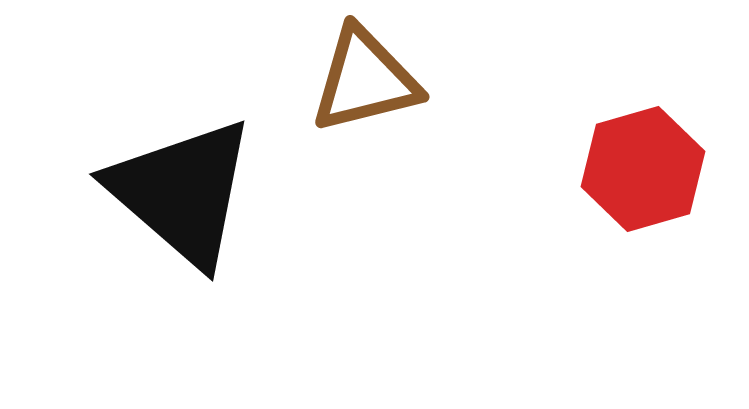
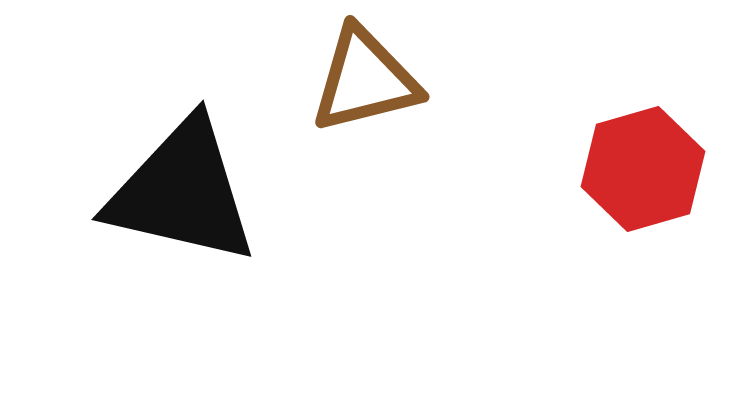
black triangle: rotated 28 degrees counterclockwise
